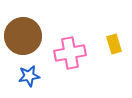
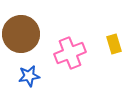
brown circle: moved 2 px left, 2 px up
pink cross: rotated 12 degrees counterclockwise
